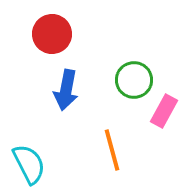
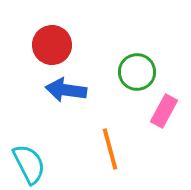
red circle: moved 11 px down
green circle: moved 3 px right, 8 px up
blue arrow: rotated 87 degrees clockwise
orange line: moved 2 px left, 1 px up
